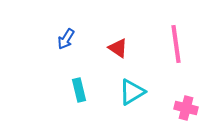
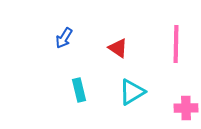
blue arrow: moved 2 px left, 1 px up
pink line: rotated 9 degrees clockwise
pink cross: rotated 15 degrees counterclockwise
